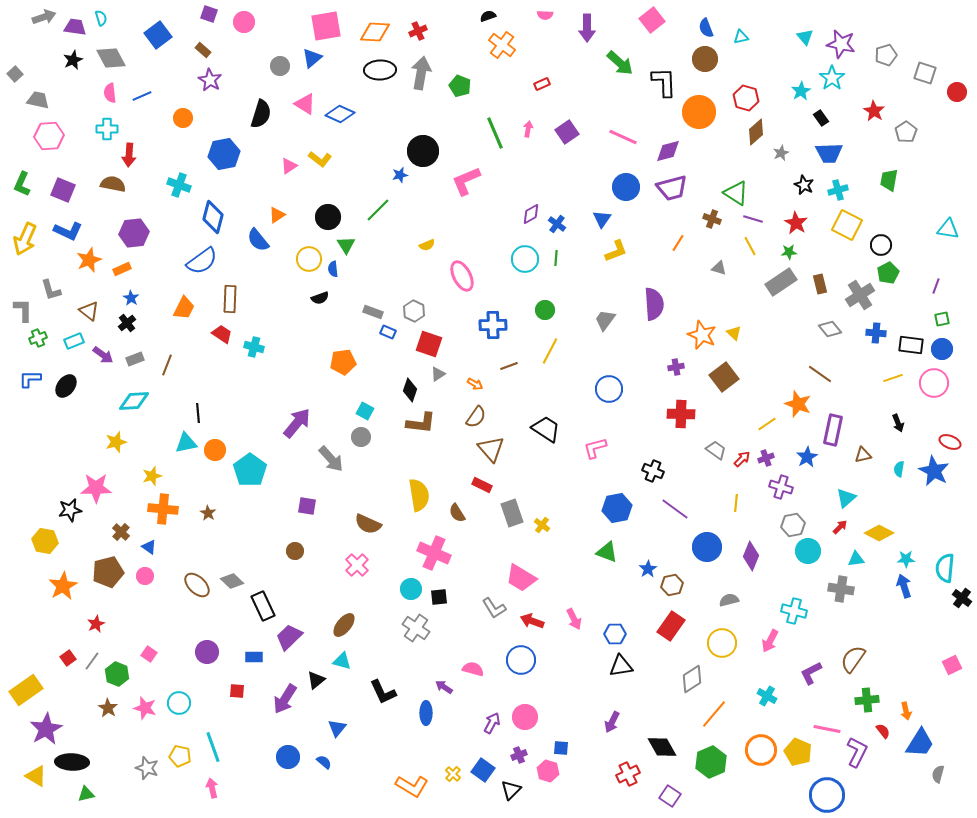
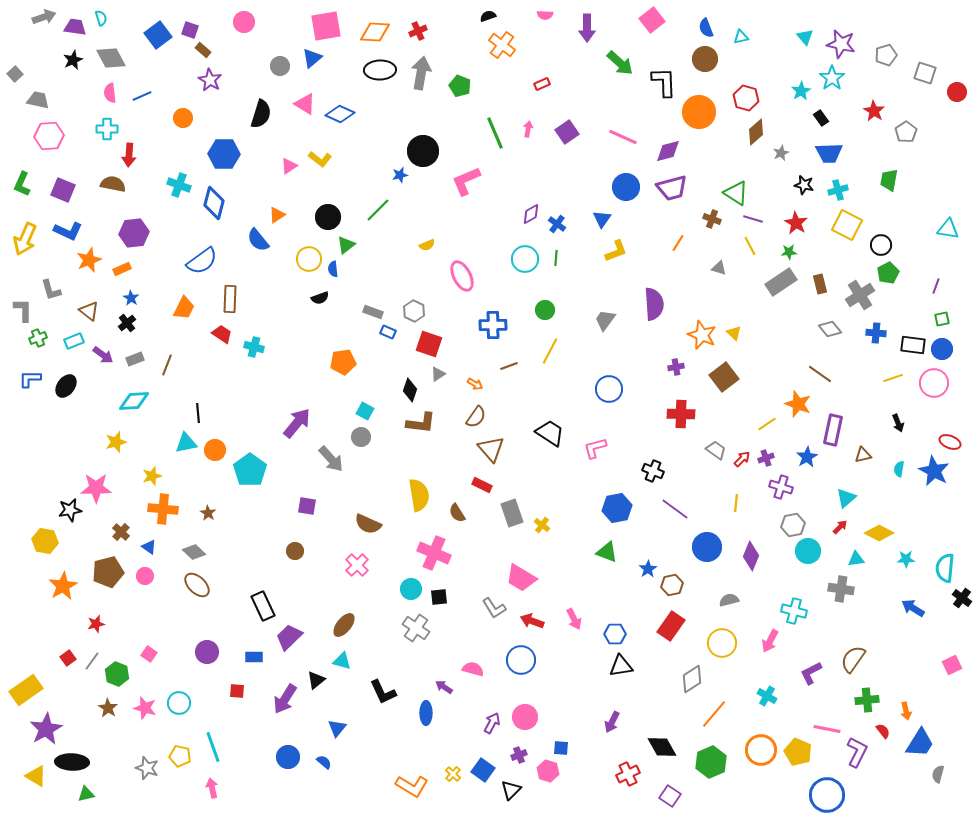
purple square at (209, 14): moved 19 px left, 16 px down
blue hexagon at (224, 154): rotated 12 degrees clockwise
black star at (804, 185): rotated 12 degrees counterclockwise
blue diamond at (213, 217): moved 1 px right, 14 px up
green triangle at (346, 245): rotated 24 degrees clockwise
black rectangle at (911, 345): moved 2 px right
black trapezoid at (546, 429): moved 4 px right, 4 px down
gray diamond at (232, 581): moved 38 px left, 29 px up
blue arrow at (904, 586): moved 9 px right, 22 px down; rotated 40 degrees counterclockwise
red star at (96, 624): rotated 12 degrees clockwise
